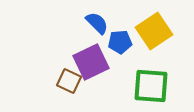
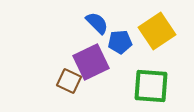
yellow square: moved 3 px right
